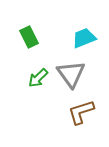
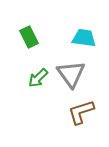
cyan trapezoid: rotated 30 degrees clockwise
